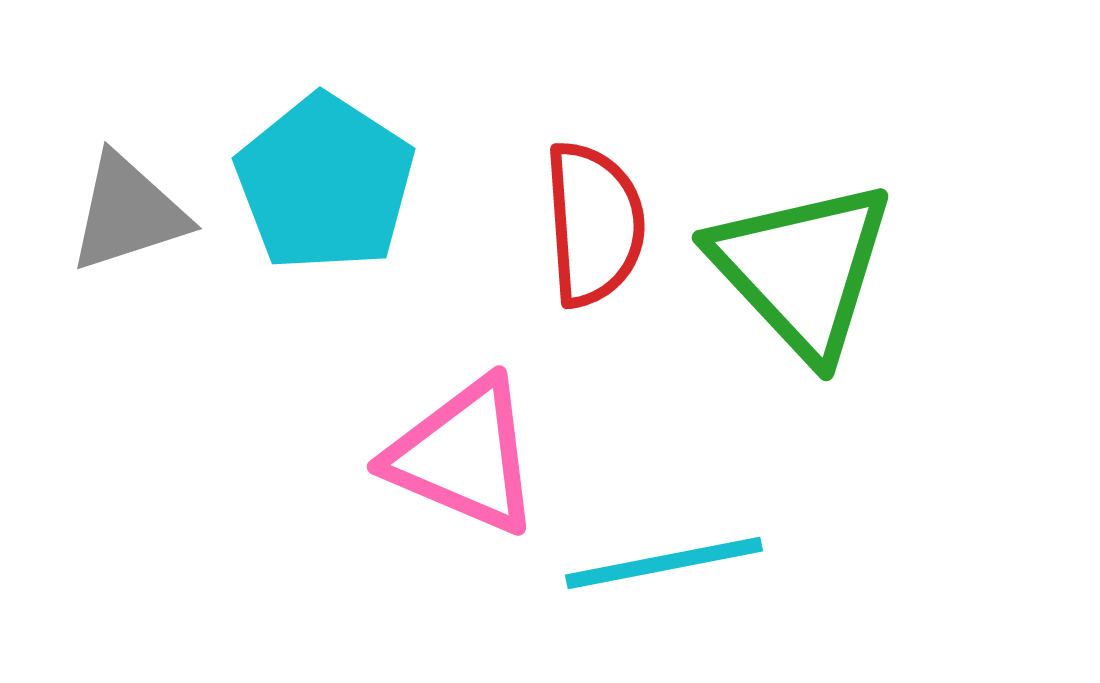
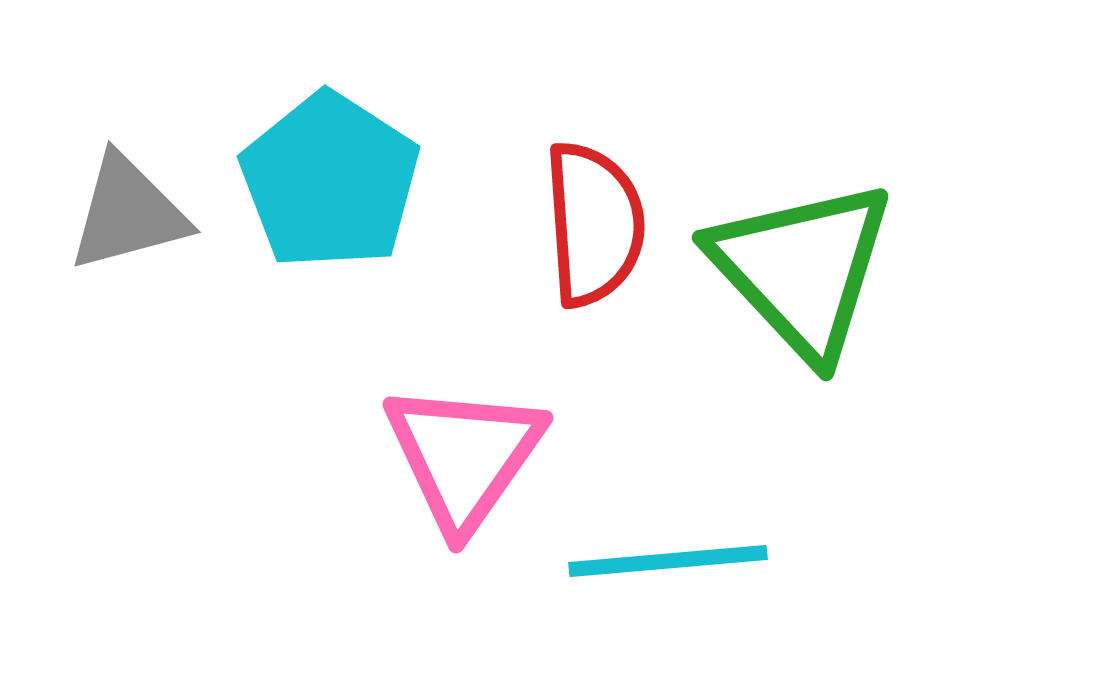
cyan pentagon: moved 5 px right, 2 px up
gray triangle: rotated 3 degrees clockwise
pink triangle: rotated 42 degrees clockwise
cyan line: moved 4 px right, 2 px up; rotated 6 degrees clockwise
